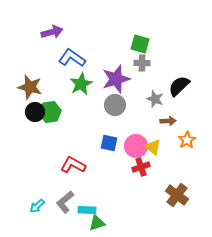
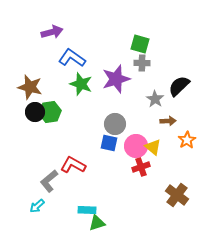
green star: rotated 25 degrees counterclockwise
gray star: rotated 12 degrees clockwise
gray circle: moved 19 px down
gray L-shape: moved 16 px left, 21 px up
